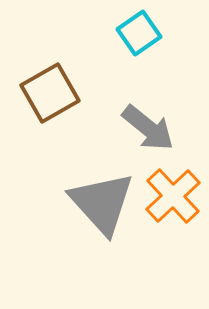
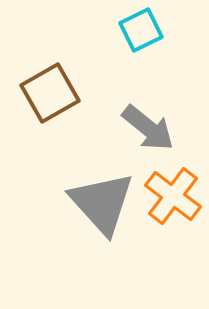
cyan square: moved 2 px right, 3 px up; rotated 9 degrees clockwise
orange cross: rotated 10 degrees counterclockwise
